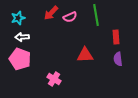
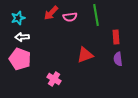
pink semicircle: rotated 16 degrees clockwise
red triangle: rotated 18 degrees counterclockwise
